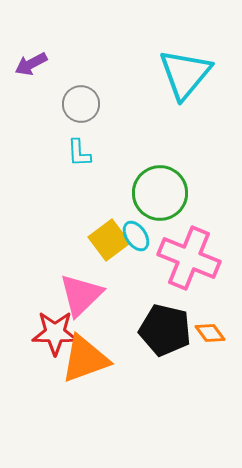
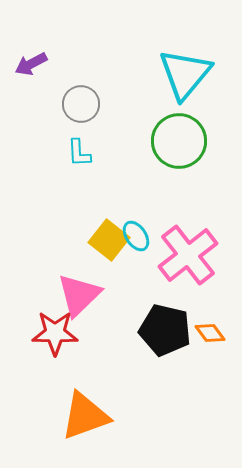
green circle: moved 19 px right, 52 px up
yellow square: rotated 15 degrees counterclockwise
pink cross: moved 1 px left, 3 px up; rotated 30 degrees clockwise
pink triangle: moved 2 px left
orange triangle: moved 57 px down
